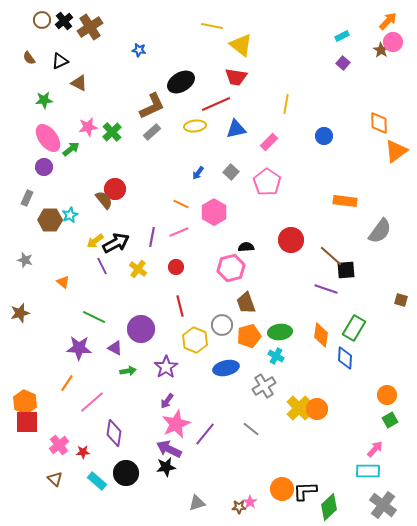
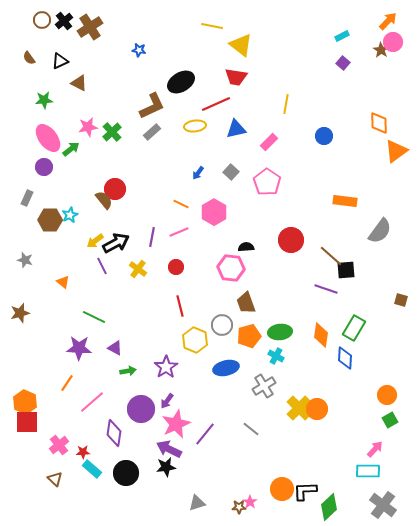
pink hexagon at (231, 268): rotated 20 degrees clockwise
purple circle at (141, 329): moved 80 px down
cyan rectangle at (97, 481): moved 5 px left, 12 px up
